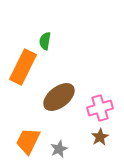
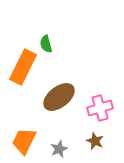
green semicircle: moved 1 px right, 3 px down; rotated 24 degrees counterclockwise
brown star: moved 5 px left, 4 px down; rotated 18 degrees counterclockwise
orange trapezoid: moved 4 px left
